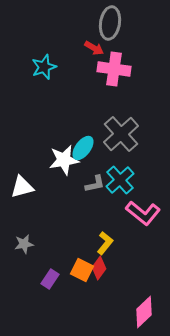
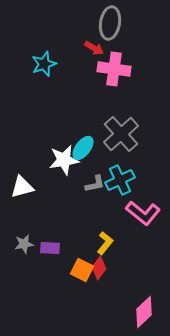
cyan star: moved 3 px up
cyan cross: rotated 16 degrees clockwise
purple rectangle: moved 31 px up; rotated 60 degrees clockwise
